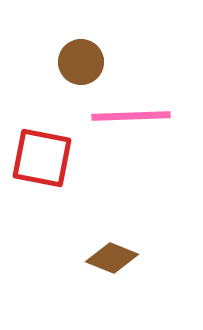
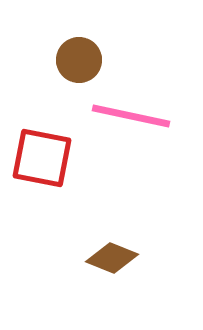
brown circle: moved 2 px left, 2 px up
pink line: rotated 14 degrees clockwise
